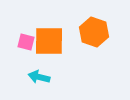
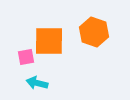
pink square: moved 15 px down; rotated 24 degrees counterclockwise
cyan arrow: moved 2 px left, 6 px down
